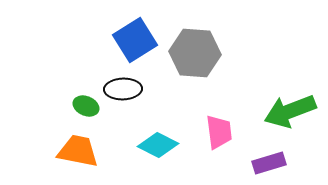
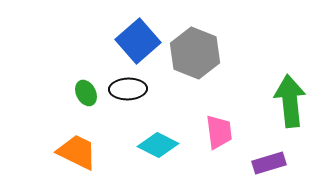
blue square: moved 3 px right, 1 px down; rotated 9 degrees counterclockwise
gray hexagon: rotated 18 degrees clockwise
black ellipse: moved 5 px right
green ellipse: moved 13 px up; rotated 40 degrees clockwise
green arrow: moved 10 px up; rotated 105 degrees clockwise
orange trapezoid: moved 1 px left, 1 px down; rotated 15 degrees clockwise
